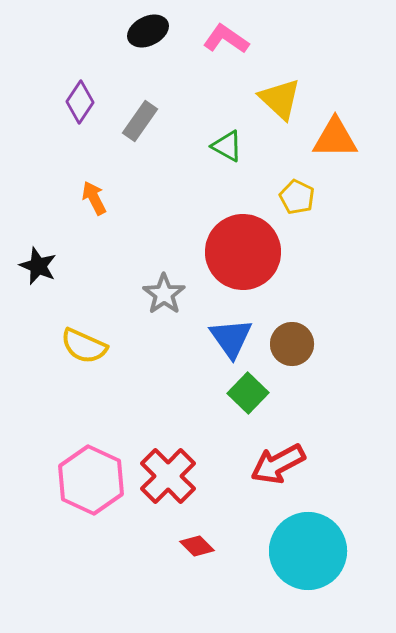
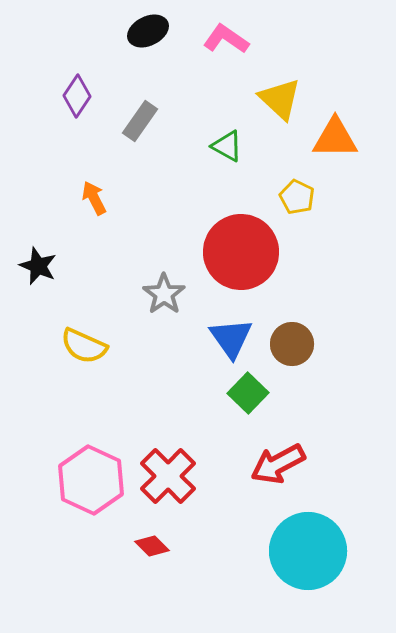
purple diamond: moved 3 px left, 6 px up
red circle: moved 2 px left
red diamond: moved 45 px left
